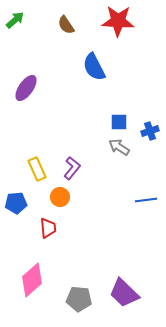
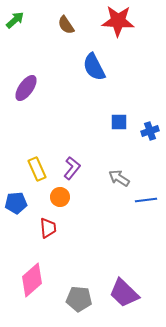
gray arrow: moved 31 px down
